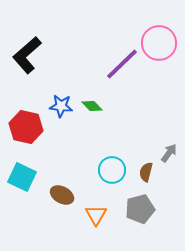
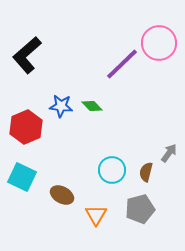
red hexagon: rotated 24 degrees clockwise
